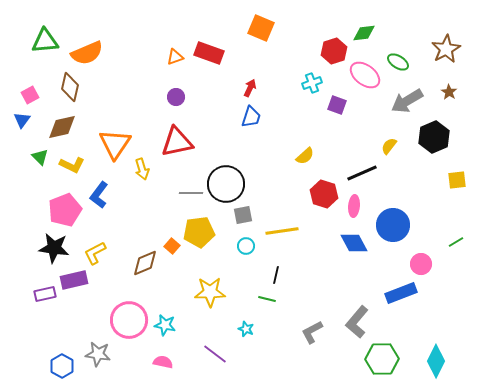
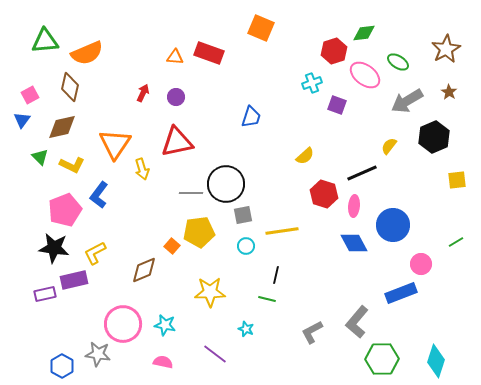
orange triangle at (175, 57): rotated 24 degrees clockwise
red arrow at (250, 88): moved 107 px left, 5 px down
brown diamond at (145, 263): moved 1 px left, 7 px down
pink circle at (129, 320): moved 6 px left, 4 px down
cyan diamond at (436, 361): rotated 8 degrees counterclockwise
